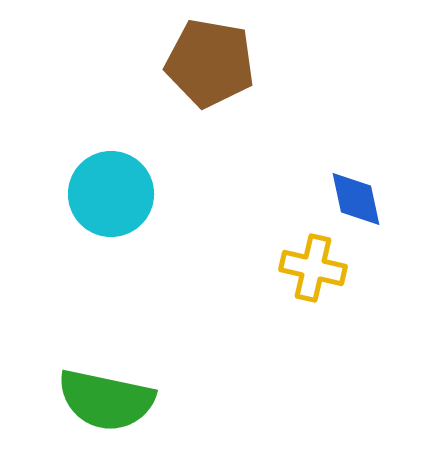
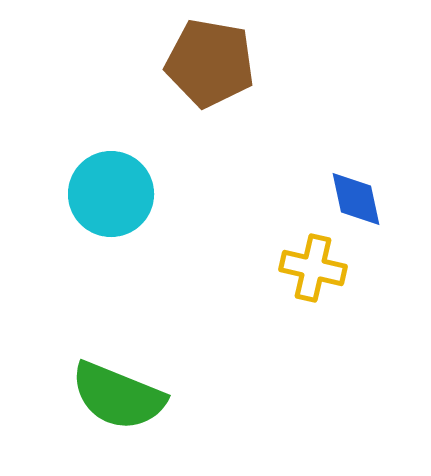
green semicircle: moved 12 px right, 4 px up; rotated 10 degrees clockwise
